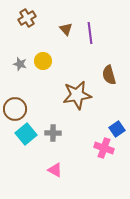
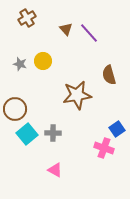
purple line: moved 1 px left; rotated 35 degrees counterclockwise
cyan square: moved 1 px right
